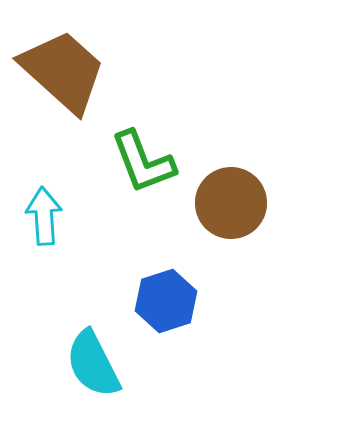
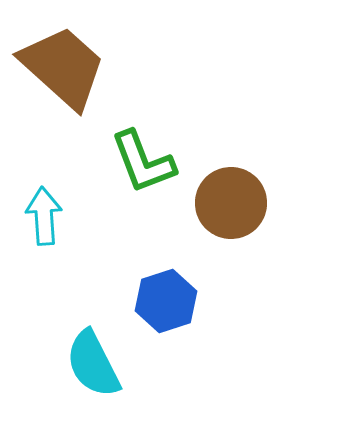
brown trapezoid: moved 4 px up
